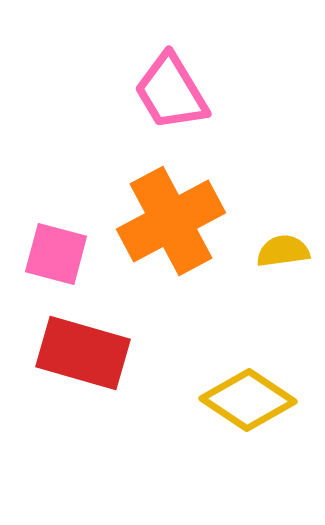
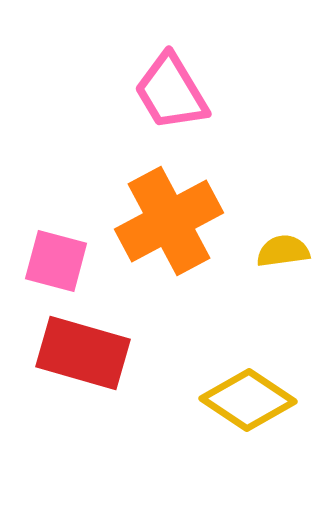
orange cross: moved 2 px left
pink square: moved 7 px down
